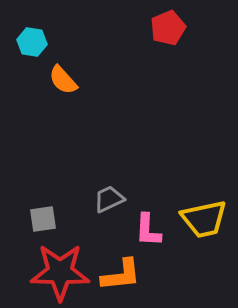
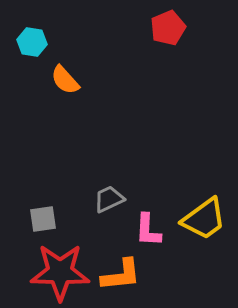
orange semicircle: moved 2 px right
yellow trapezoid: rotated 24 degrees counterclockwise
